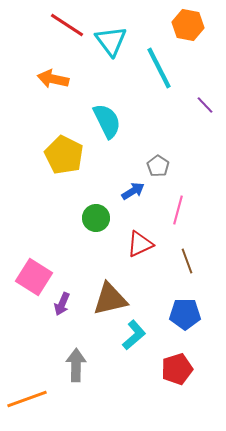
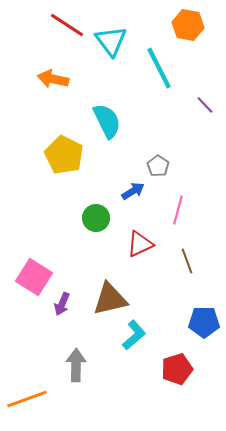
blue pentagon: moved 19 px right, 8 px down
